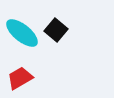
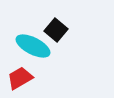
cyan ellipse: moved 11 px right, 13 px down; rotated 12 degrees counterclockwise
